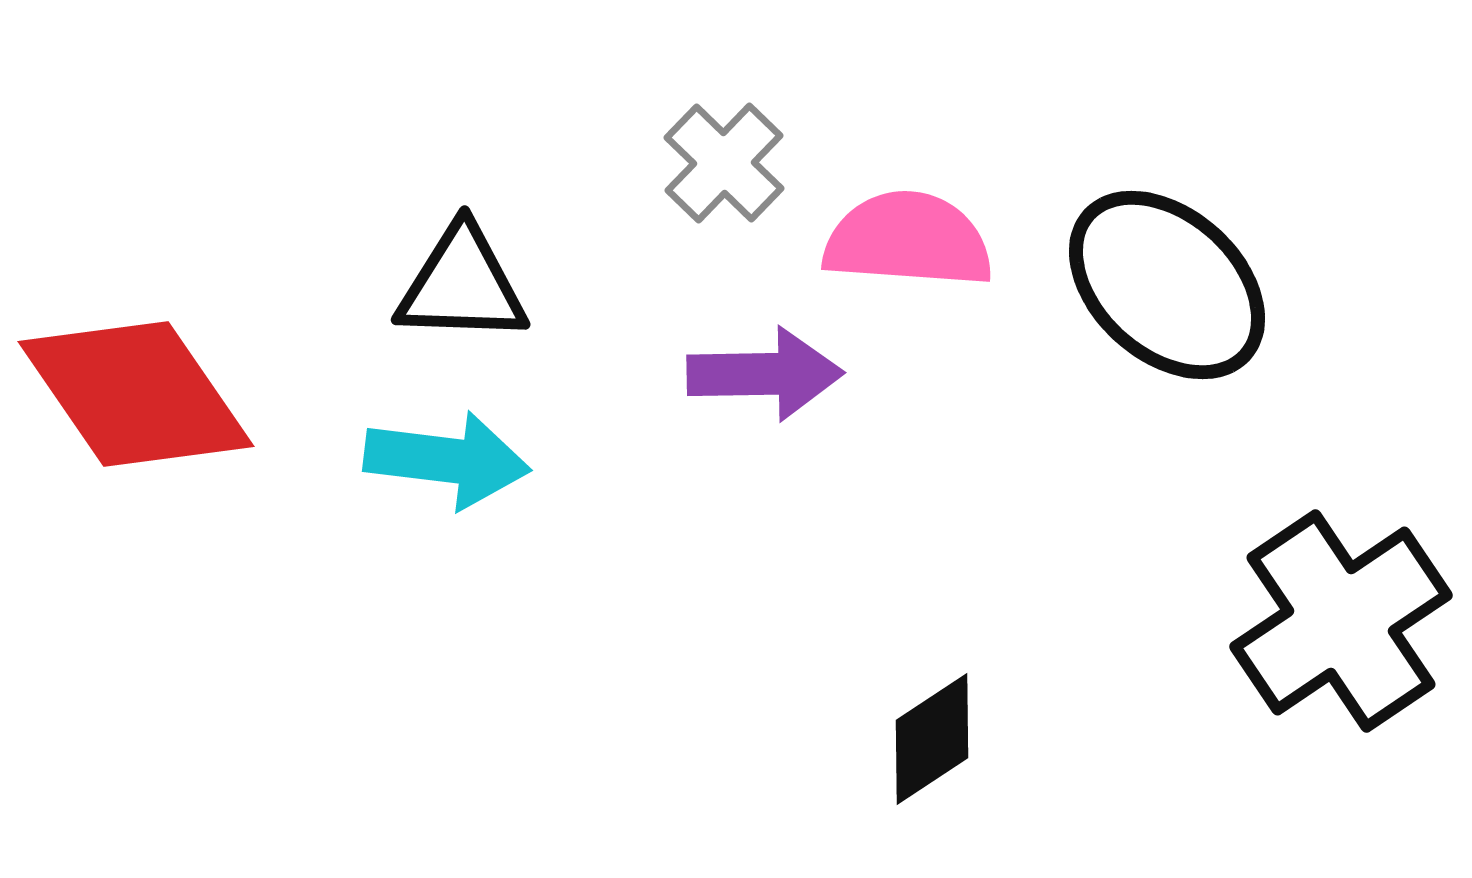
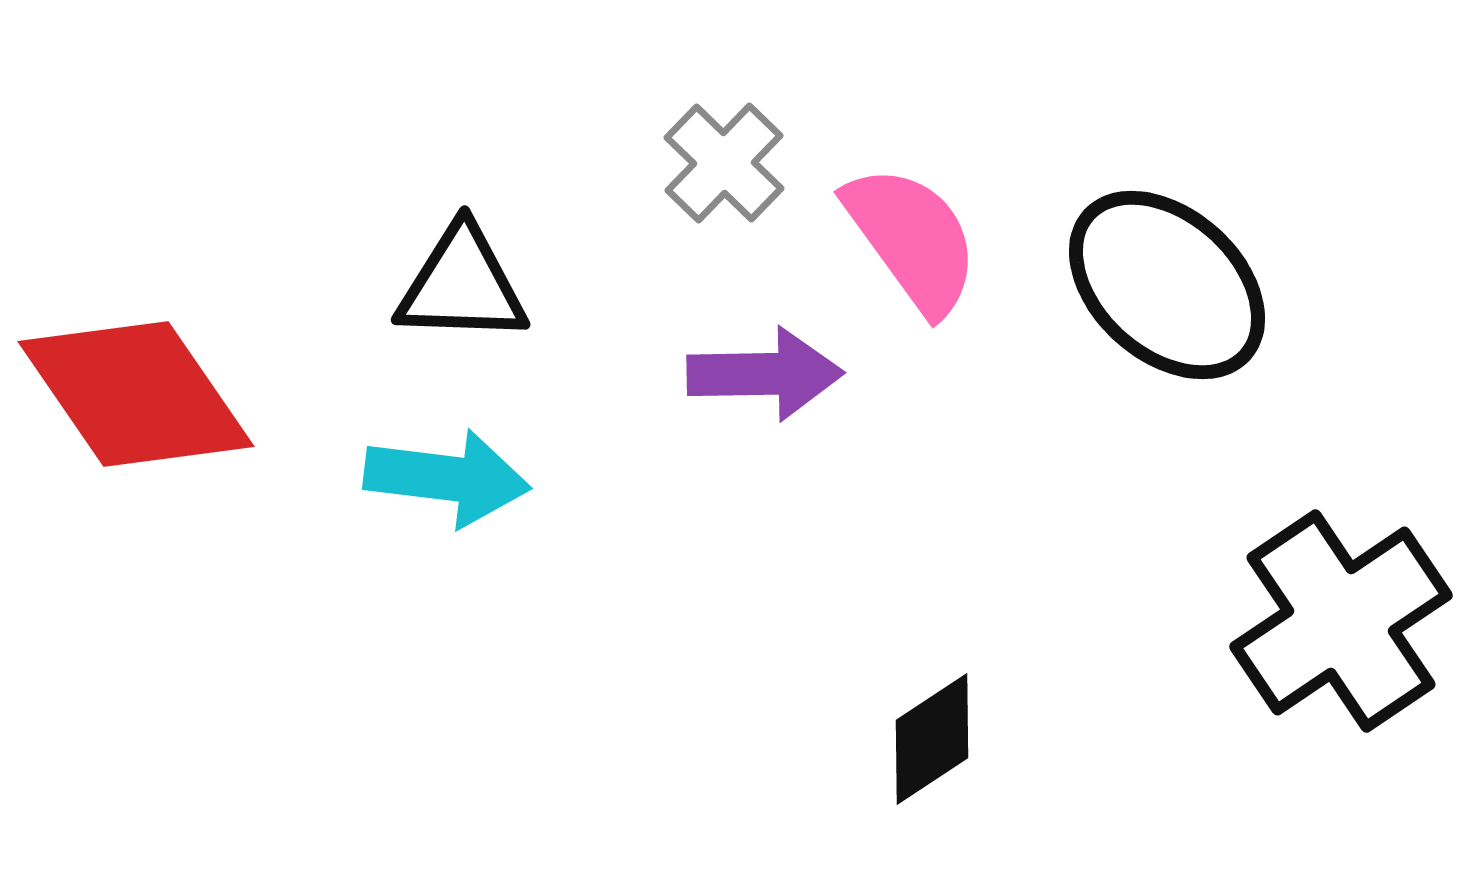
pink semicircle: moved 4 px right, 1 px up; rotated 50 degrees clockwise
cyan arrow: moved 18 px down
